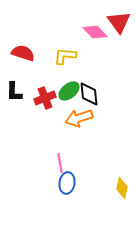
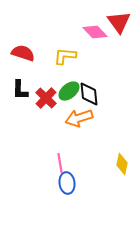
black L-shape: moved 6 px right, 2 px up
red cross: moved 1 px right; rotated 25 degrees counterclockwise
blue ellipse: rotated 15 degrees counterclockwise
yellow diamond: moved 24 px up
